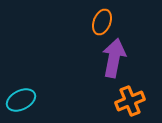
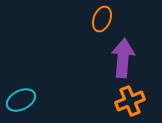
orange ellipse: moved 3 px up
purple arrow: moved 9 px right; rotated 6 degrees counterclockwise
